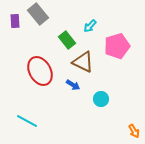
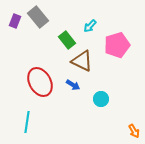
gray rectangle: moved 3 px down
purple rectangle: rotated 24 degrees clockwise
pink pentagon: moved 1 px up
brown triangle: moved 1 px left, 1 px up
red ellipse: moved 11 px down
cyan line: moved 1 px down; rotated 70 degrees clockwise
